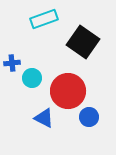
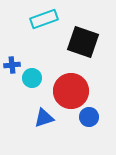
black square: rotated 16 degrees counterclockwise
blue cross: moved 2 px down
red circle: moved 3 px right
blue triangle: rotated 45 degrees counterclockwise
